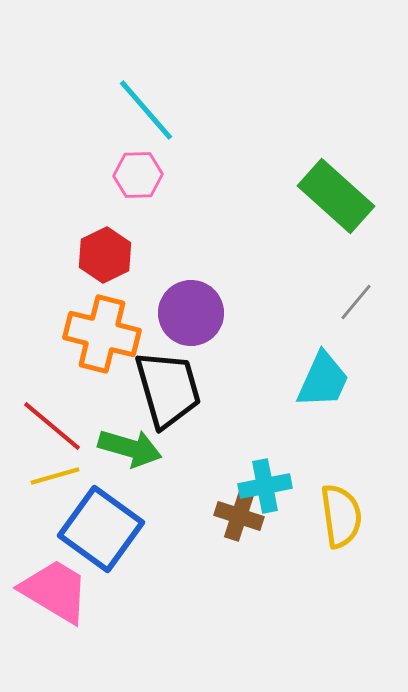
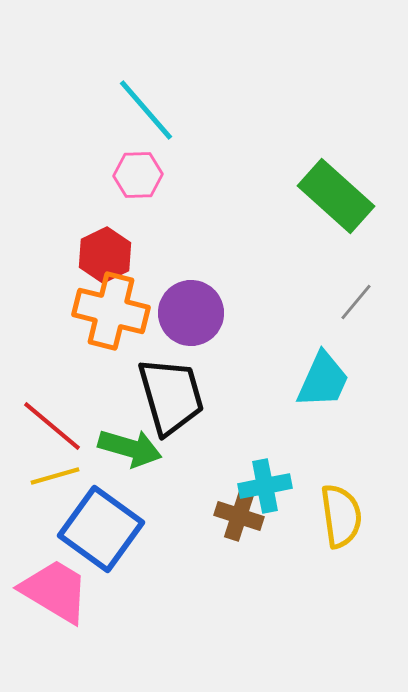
orange cross: moved 9 px right, 23 px up
black trapezoid: moved 3 px right, 7 px down
